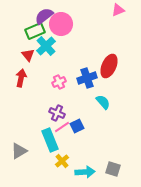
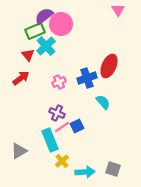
pink triangle: rotated 40 degrees counterclockwise
red arrow: rotated 42 degrees clockwise
